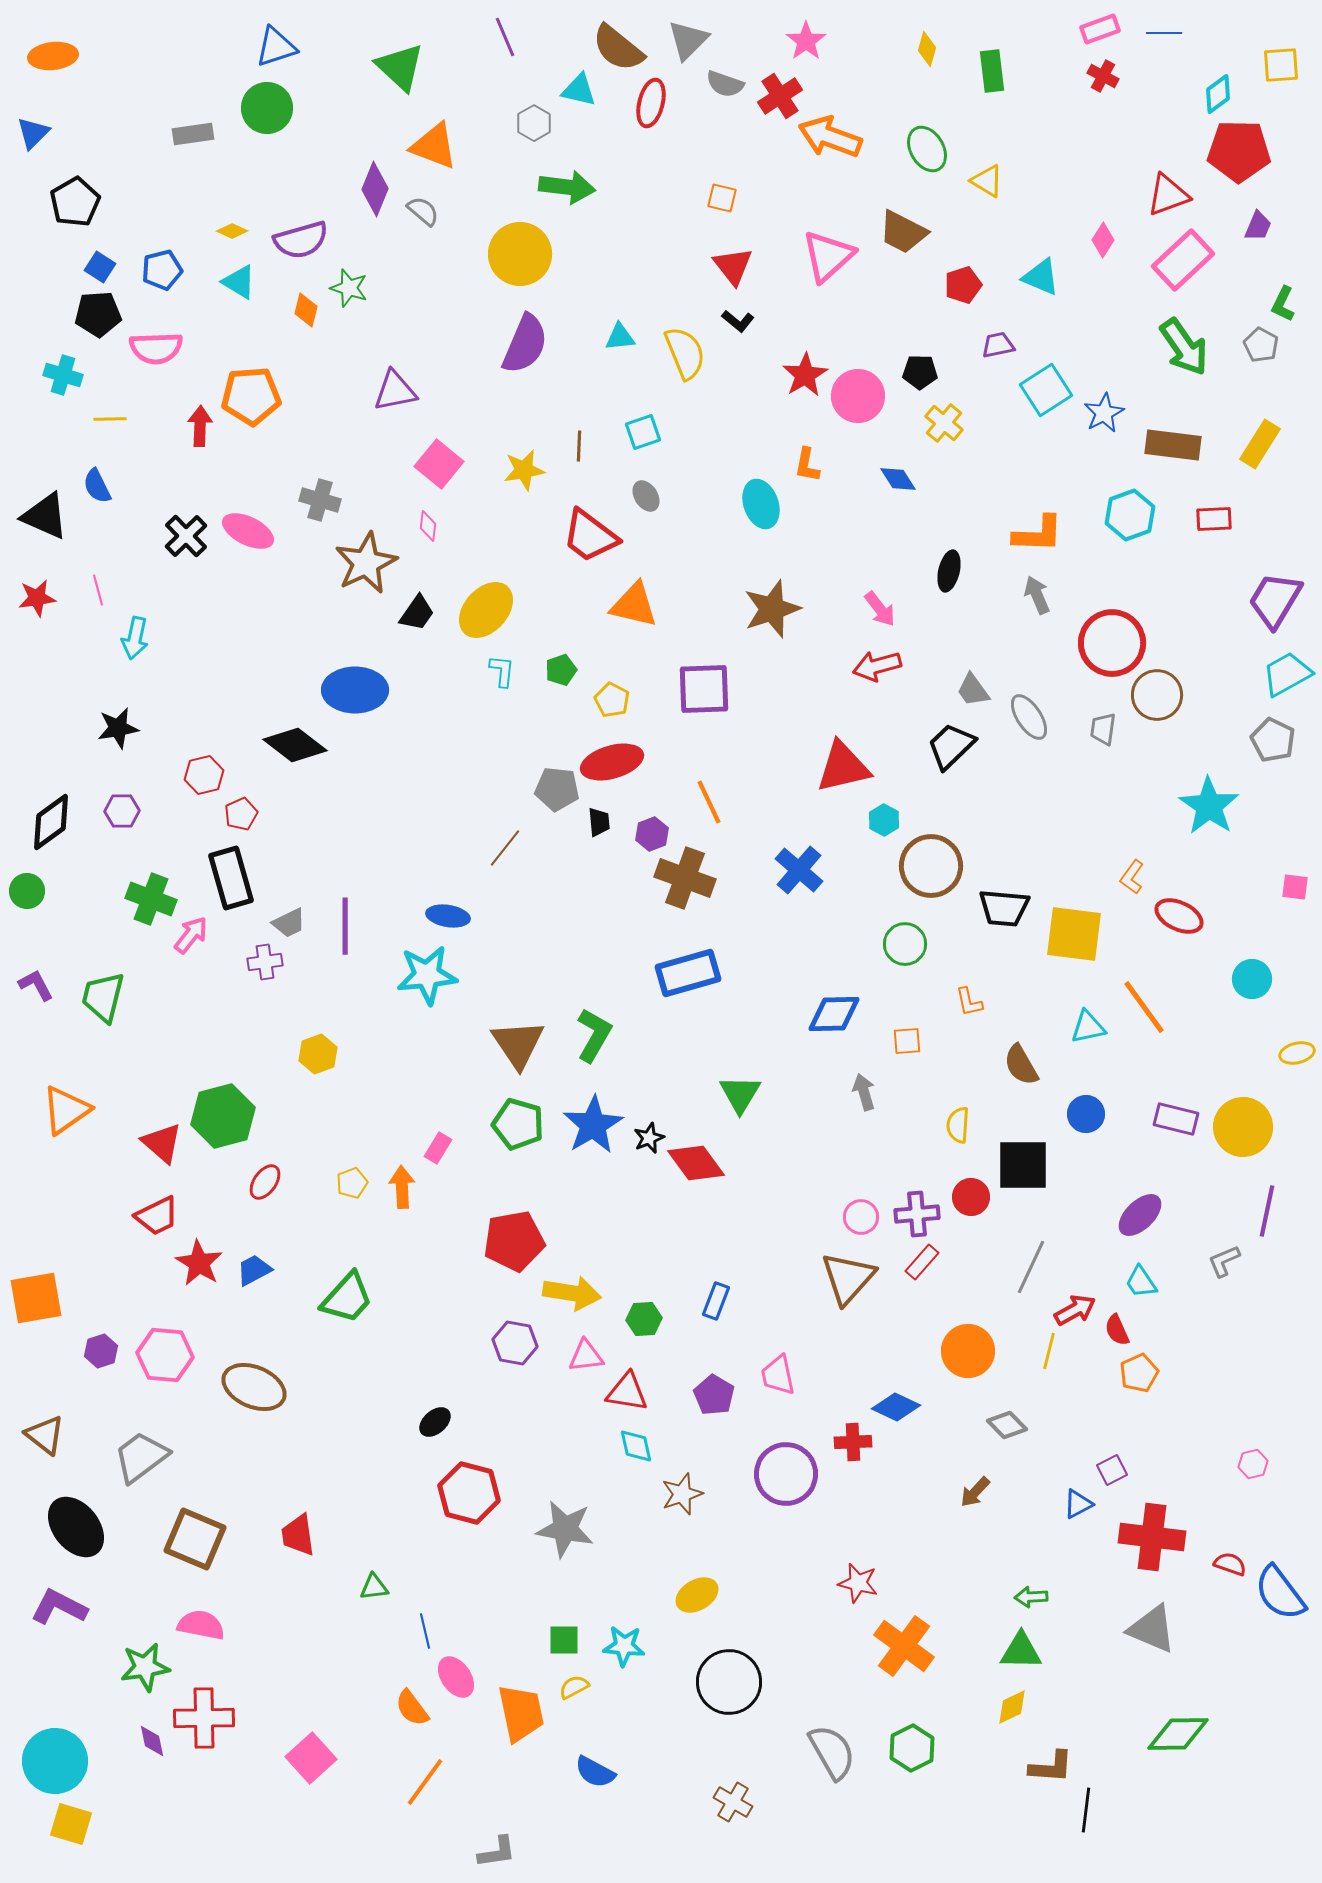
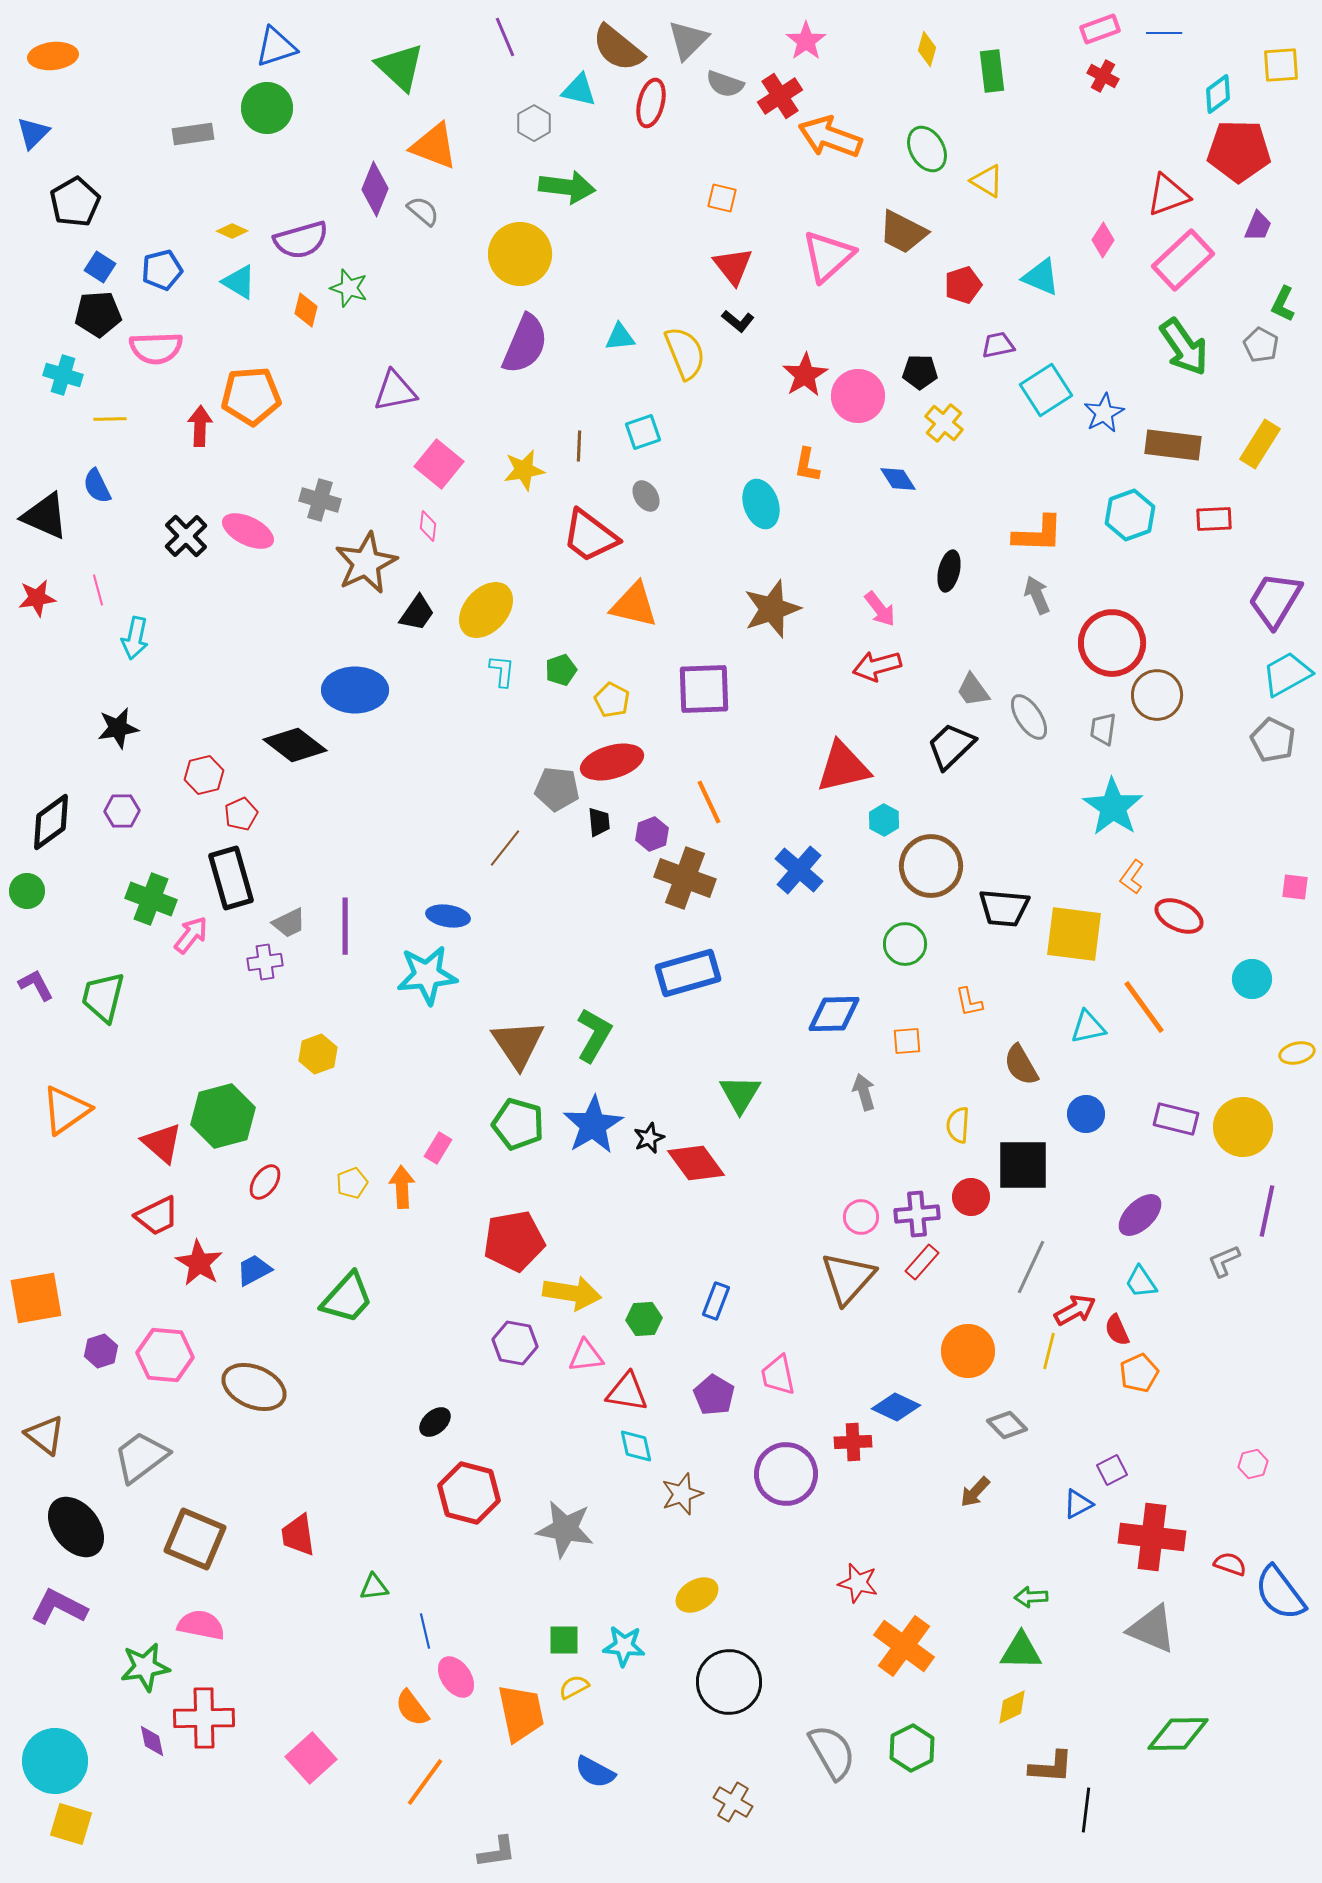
cyan star at (1209, 806): moved 96 px left, 1 px down
